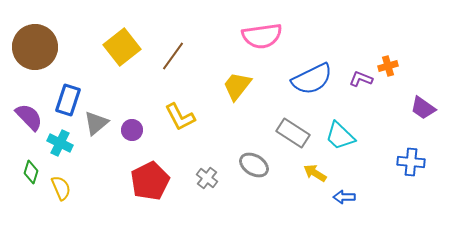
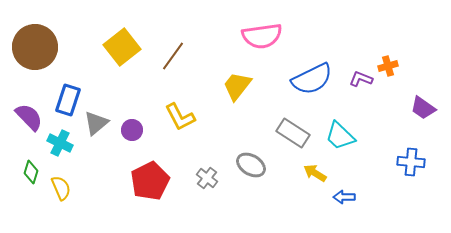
gray ellipse: moved 3 px left
